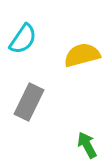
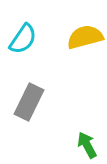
yellow semicircle: moved 3 px right, 18 px up
